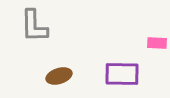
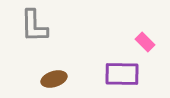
pink rectangle: moved 12 px left, 1 px up; rotated 42 degrees clockwise
brown ellipse: moved 5 px left, 3 px down
